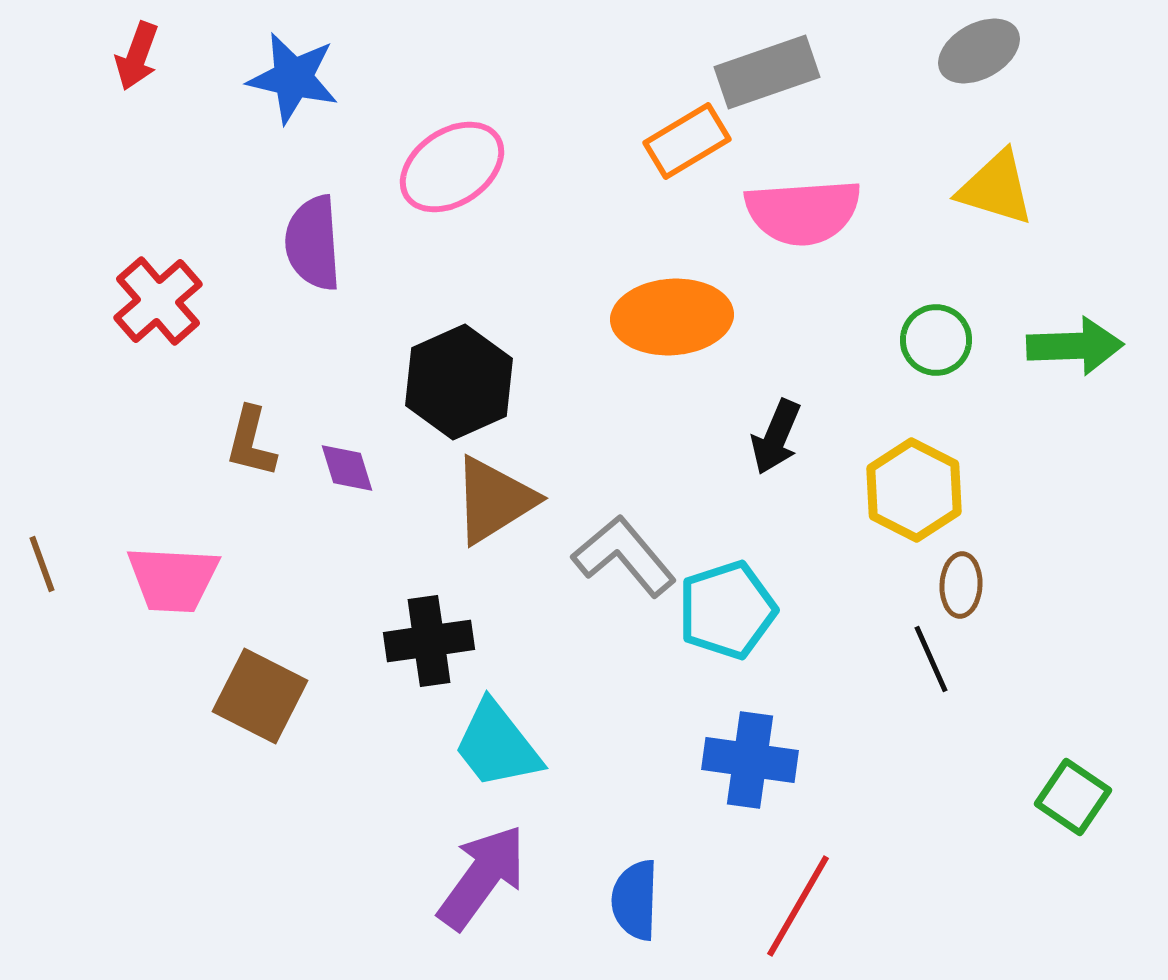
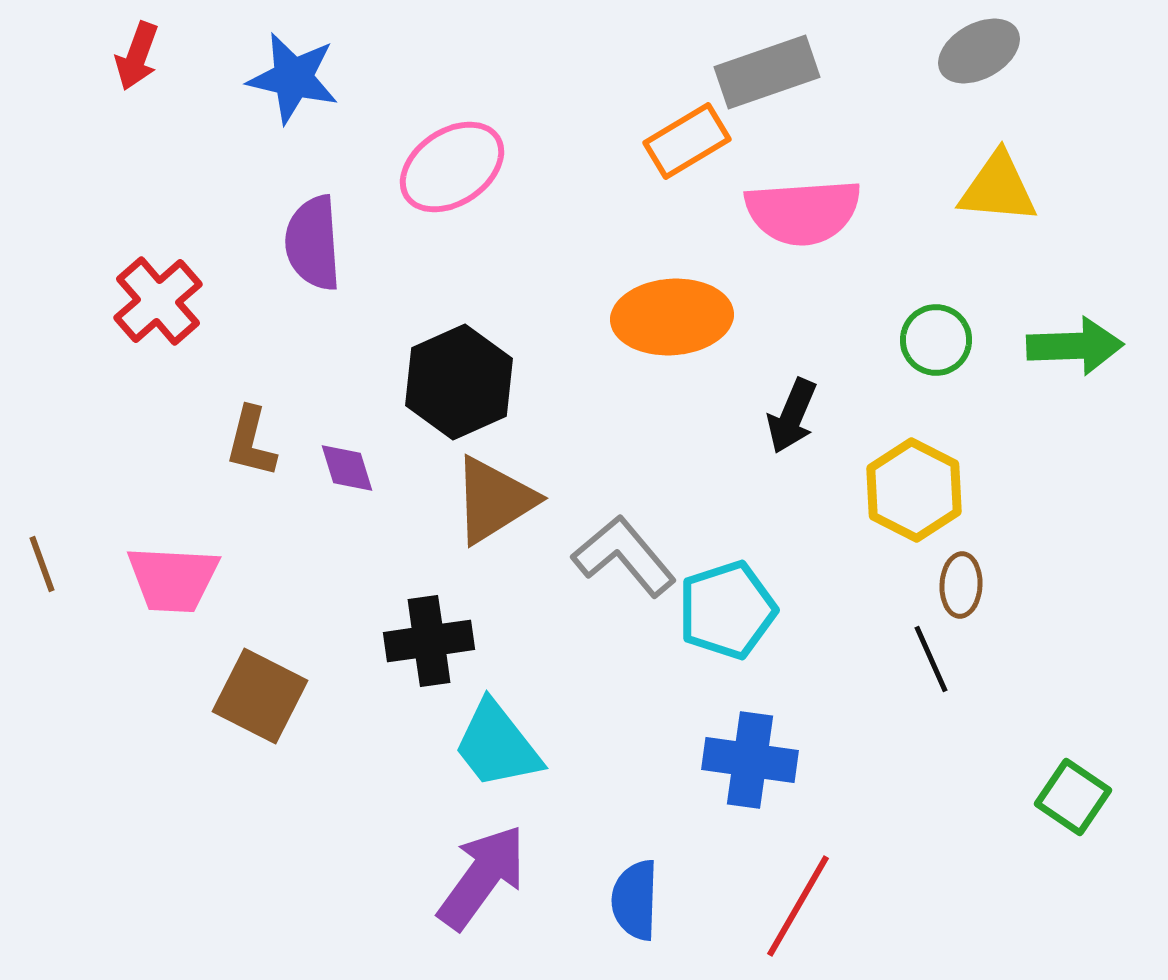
yellow triangle: moved 2 px right; rotated 12 degrees counterclockwise
black arrow: moved 16 px right, 21 px up
